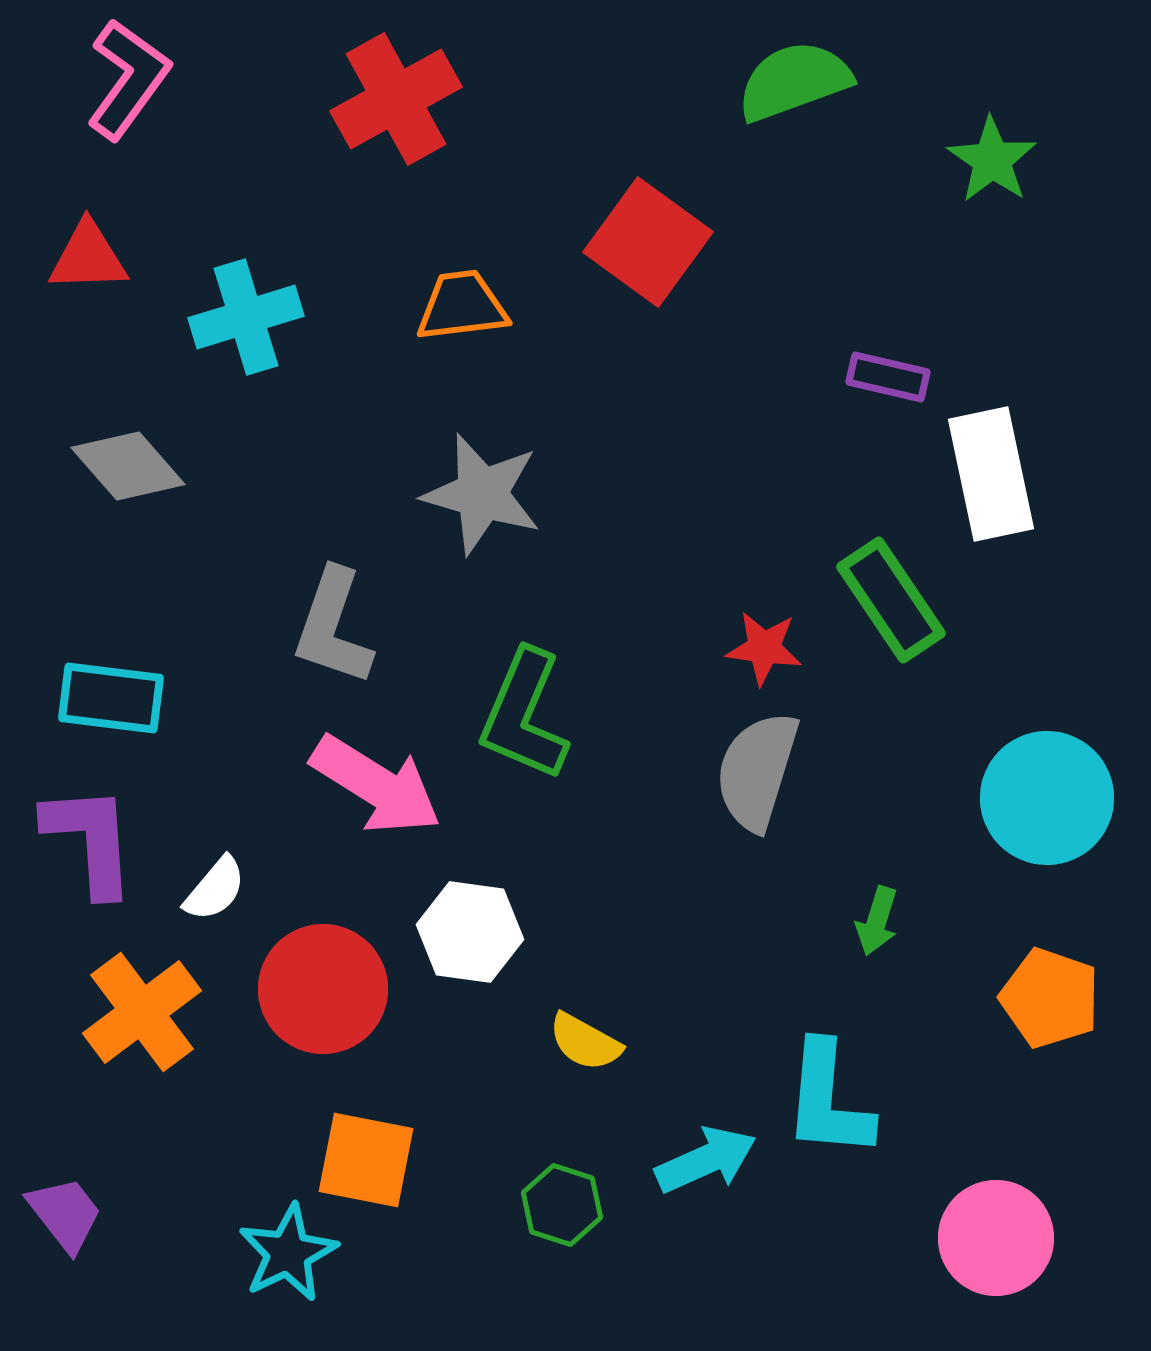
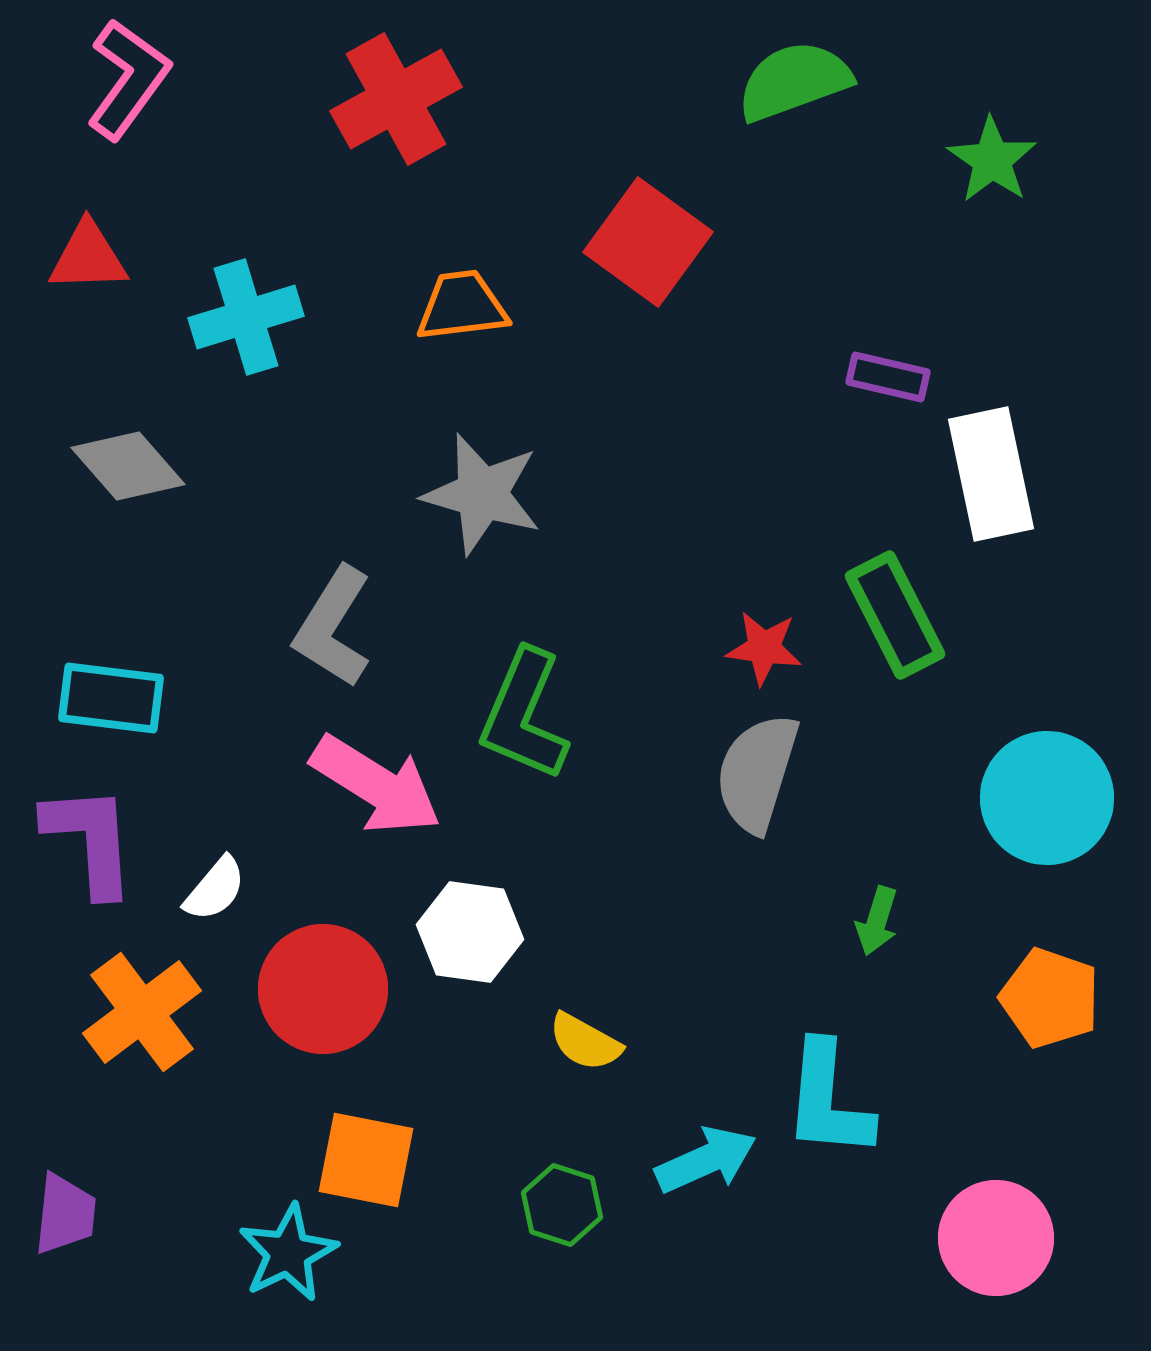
green rectangle: moved 4 px right, 15 px down; rotated 7 degrees clockwise
gray L-shape: rotated 13 degrees clockwise
gray semicircle: moved 2 px down
purple trapezoid: rotated 44 degrees clockwise
